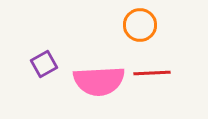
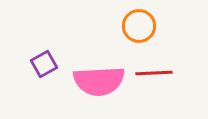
orange circle: moved 1 px left, 1 px down
red line: moved 2 px right
